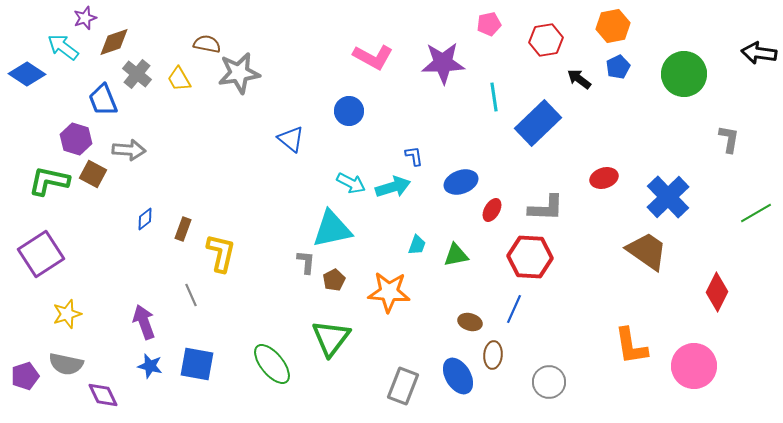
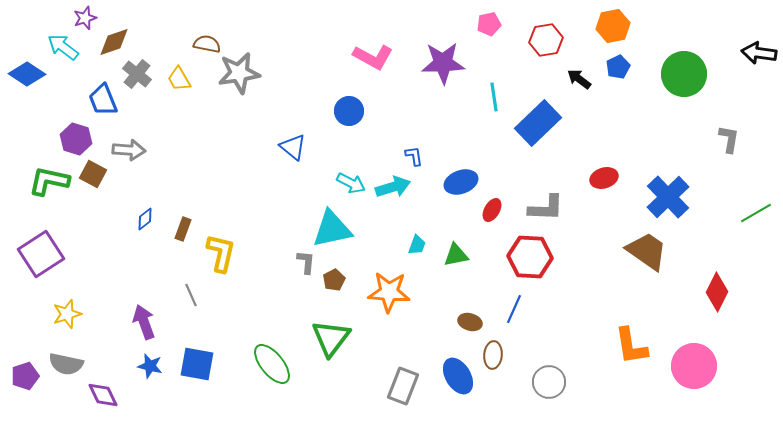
blue triangle at (291, 139): moved 2 px right, 8 px down
